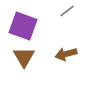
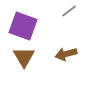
gray line: moved 2 px right
